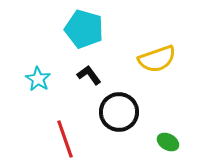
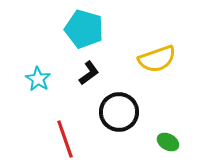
black L-shape: moved 2 px up; rotated 90 degrees clockwise
